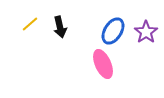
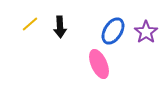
black arrow: rotated 10 degrees clockwise
pink ellipse: moved 4 px left
